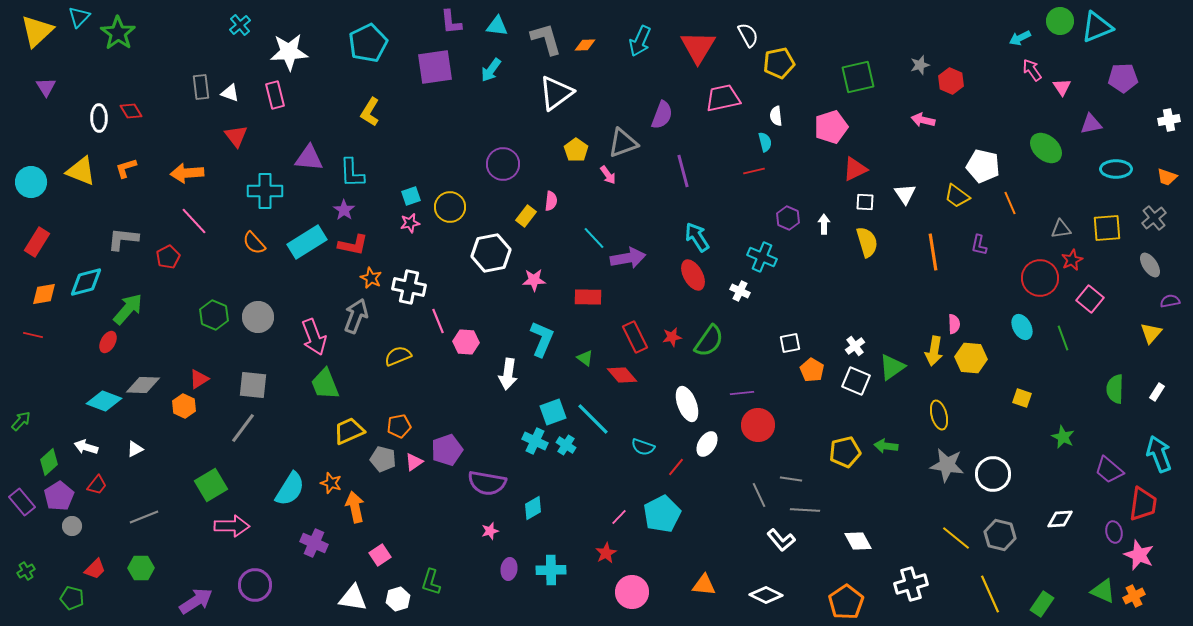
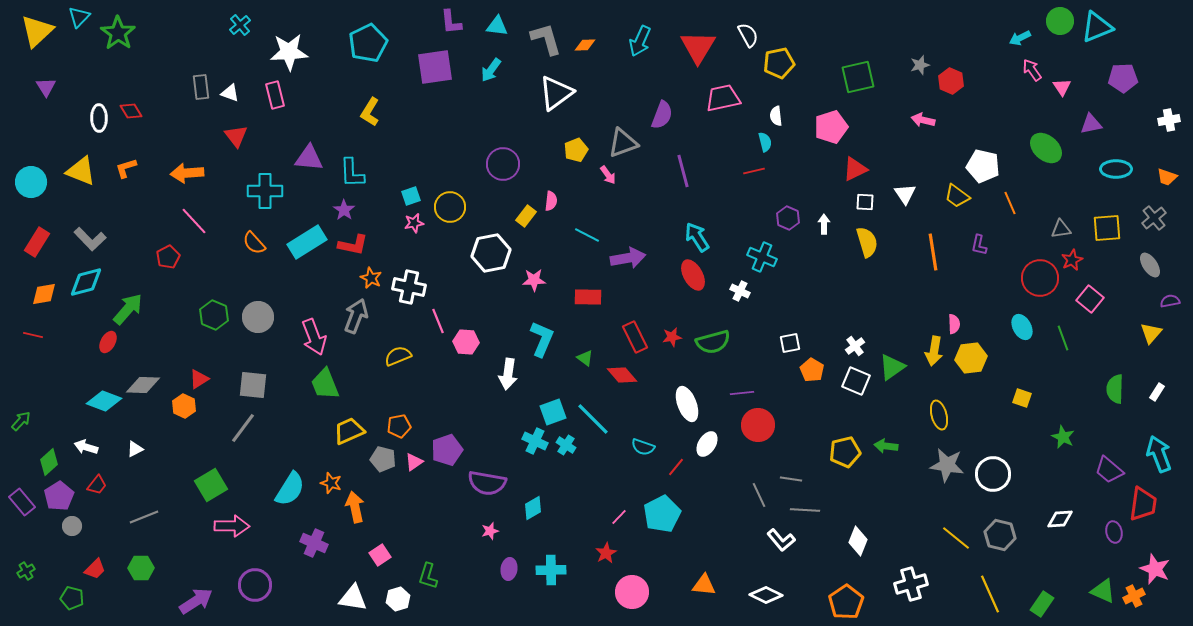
yellow pentagon at (576, 150): rotated 15 degrees clockwise
pink star at (410, 223): moved 4 px right
cyan line at (594, 238): moved 7 px left, 3 px up; rotated 20 degrees counterclockwise
gray L-shape at (123, 239): moved 33 px left; rotated 140 degrees counterclockwise
green semicircle at (709, 341): moved 4 px right, 1 px down; rotated 40 degrees clockwise
yellow hexagon at (971, 358): rotated 12 degrees counterclockwise
white diamond at (858, 541): rotated 52 degrees clockwise
pink star at (1139, 555): moved 16 px right, 14 px down
green L-shape at (431, 582): moved 3 px left, 6 px up
